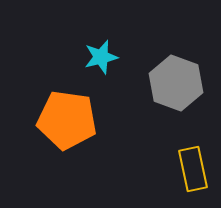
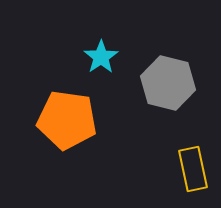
cyan star: rotated 20 degrees counterclockwise
gray hexagon: moved 8 px left; rotated 6 degrees counterclockwise
